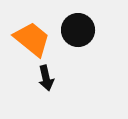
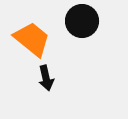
black circle: moved 4 px right, 9 px up
